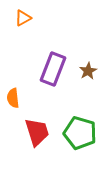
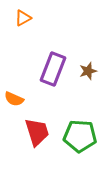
brown star: rotated 12 degrees clockwise
orange semicircle: moved 1 px right, 1 px down; rotated 60 degrees counterclockwise
green pentagon: moved 3 px down; rotated 12 degrees counterclockwise
